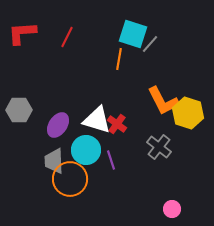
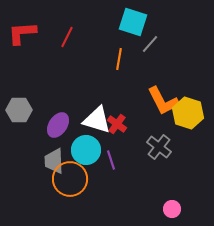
cyan square: moved 12 px up
